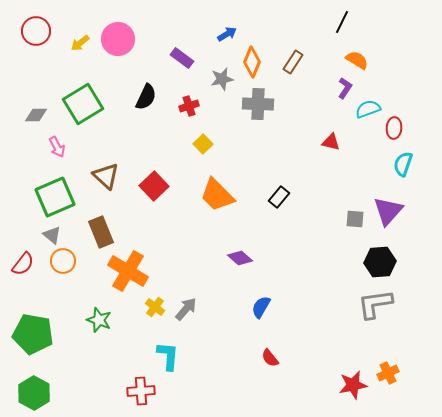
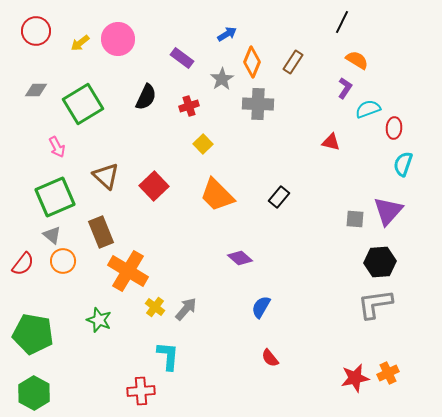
gray star at (222, 79): rotated 20 degrees counterclockwise
gray diamond at (36, 115): moved 25 px up
red star at (353, 385): moved 2 px right, 7 px up
